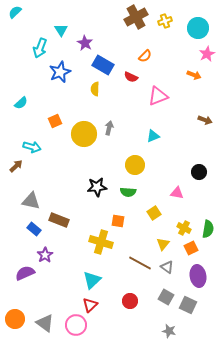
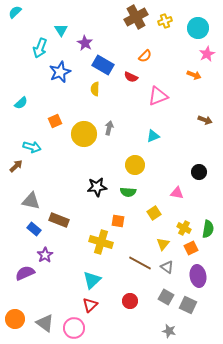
pink circle at (76, 325): moved 2 px left, 3 px down
